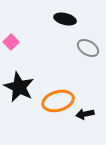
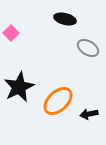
pink square: moved 9 px up
black star: rotated 20 degrees clockwise
orange ellipse: rotated 28 degrees counterclockwise
black arrow: moved 4 px right
